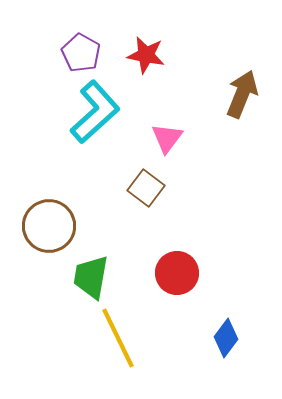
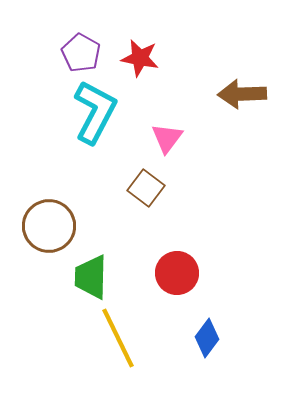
red star: moved 6 px left, 3 px down
brown arrow: rotated 114 degrees counterclockwise
cyan L-shape: rotated 20 degrees counterclockwise
green trapezoid: rotated 9 degrees counterclockwise
blue diamond: moved 19 px left
